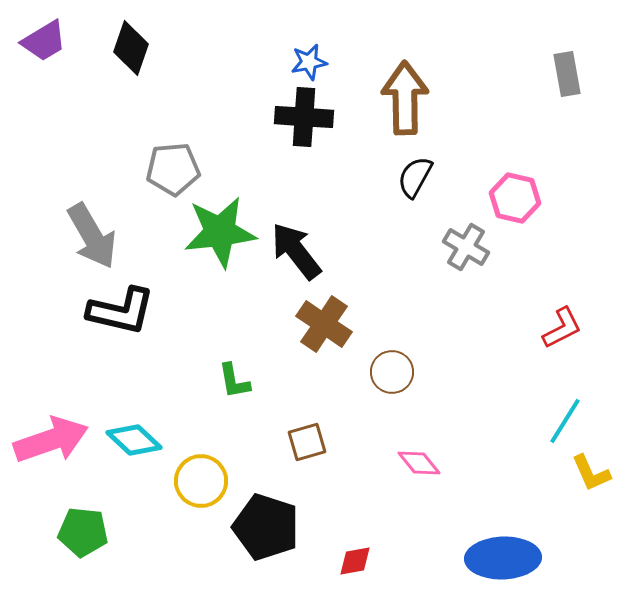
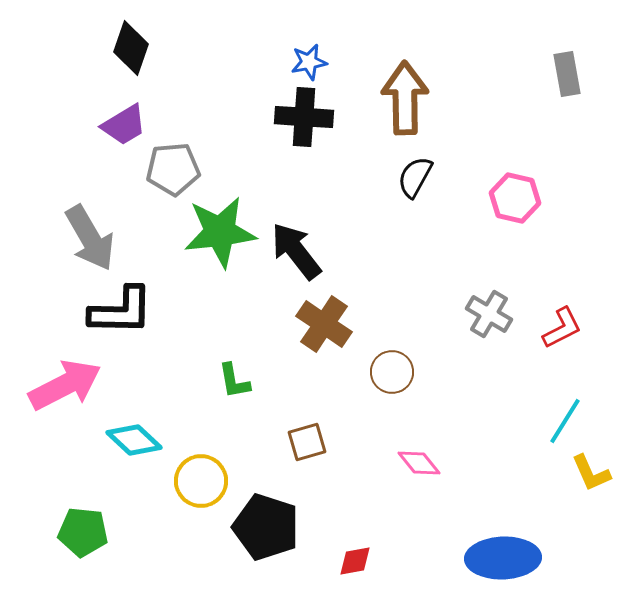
purple trapezoid: moved 80 px right, 84 px down
gray arrow: moved 2 px left, 2 px down
gray cross: moved 23 px right, 67 px down
black L-shape: rotated 12 degrees counterclockwise
pink arrow: moved 14 px right, 55 px up; rotated 8 degrees counterclockwise
